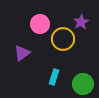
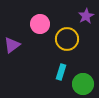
purple star: moved 5 px right, 6 px up
yellow circle: moved 4 px right
purple triangle: moved 10 px left, 8 px up
cyan rectangle: moved 7 px right, 5 px up
